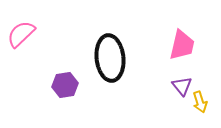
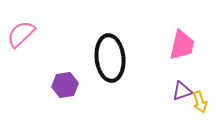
purple triangle: moved 5 px down; rotated 50 degrees clockwise
